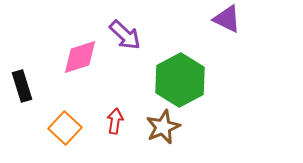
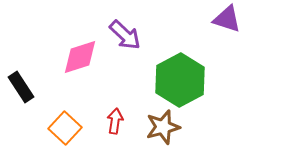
purple triangle: rotated 8 degrees counterclockwise
black rectangle: moved 1 px left, 1 px down; rotated 16 degrees counterclockwise
brown star: rotated 8 degrees clockwise
